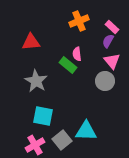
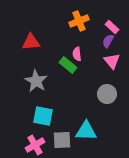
gray circle: moved 2 px right, 13 px down
gray square: rotated 36 degrees clockwise
